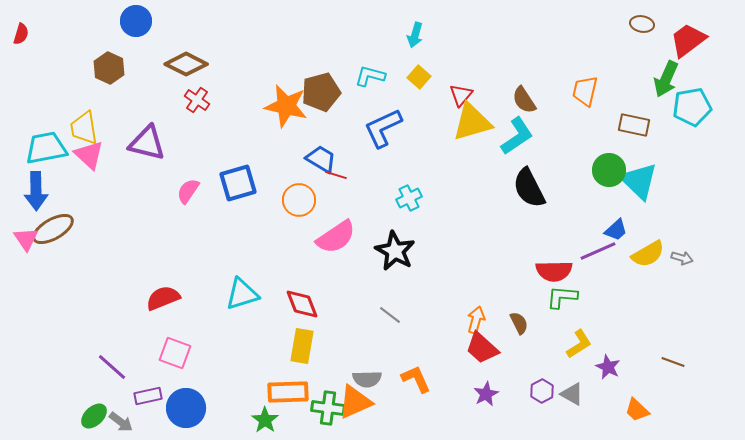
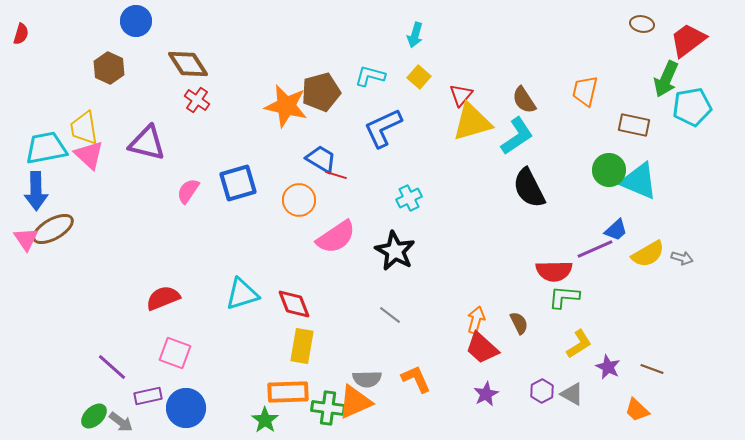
brown diamond at (186, 64): moved 2 px right; rotated 30 degrees clockwise
cyan triangle at (639, 181): rotated 21 degrees counterclockwise
purple line at (598, 251): moved 3 px left, 2 px up
green L-shape at (562, 297): moved 2 px right
red diamond at (302, 304): moved 8 px left
brown line at (673, 362): moved 21 px left, 7 px down
